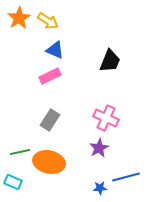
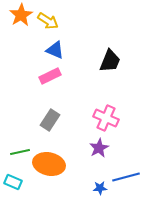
orange star: moved 2 px right, 3 px up
orange ellipse: moved 2 px down
